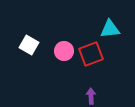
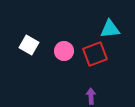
red square: moved 4 px right
